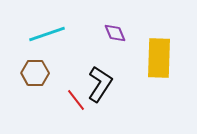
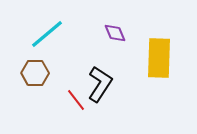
cyan line: rotated 21 degrees counterclockwise
